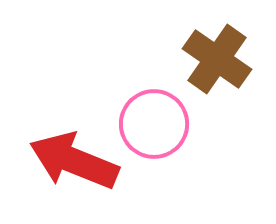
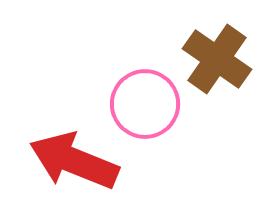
pink circle: moved 9 px left, 20 px up
